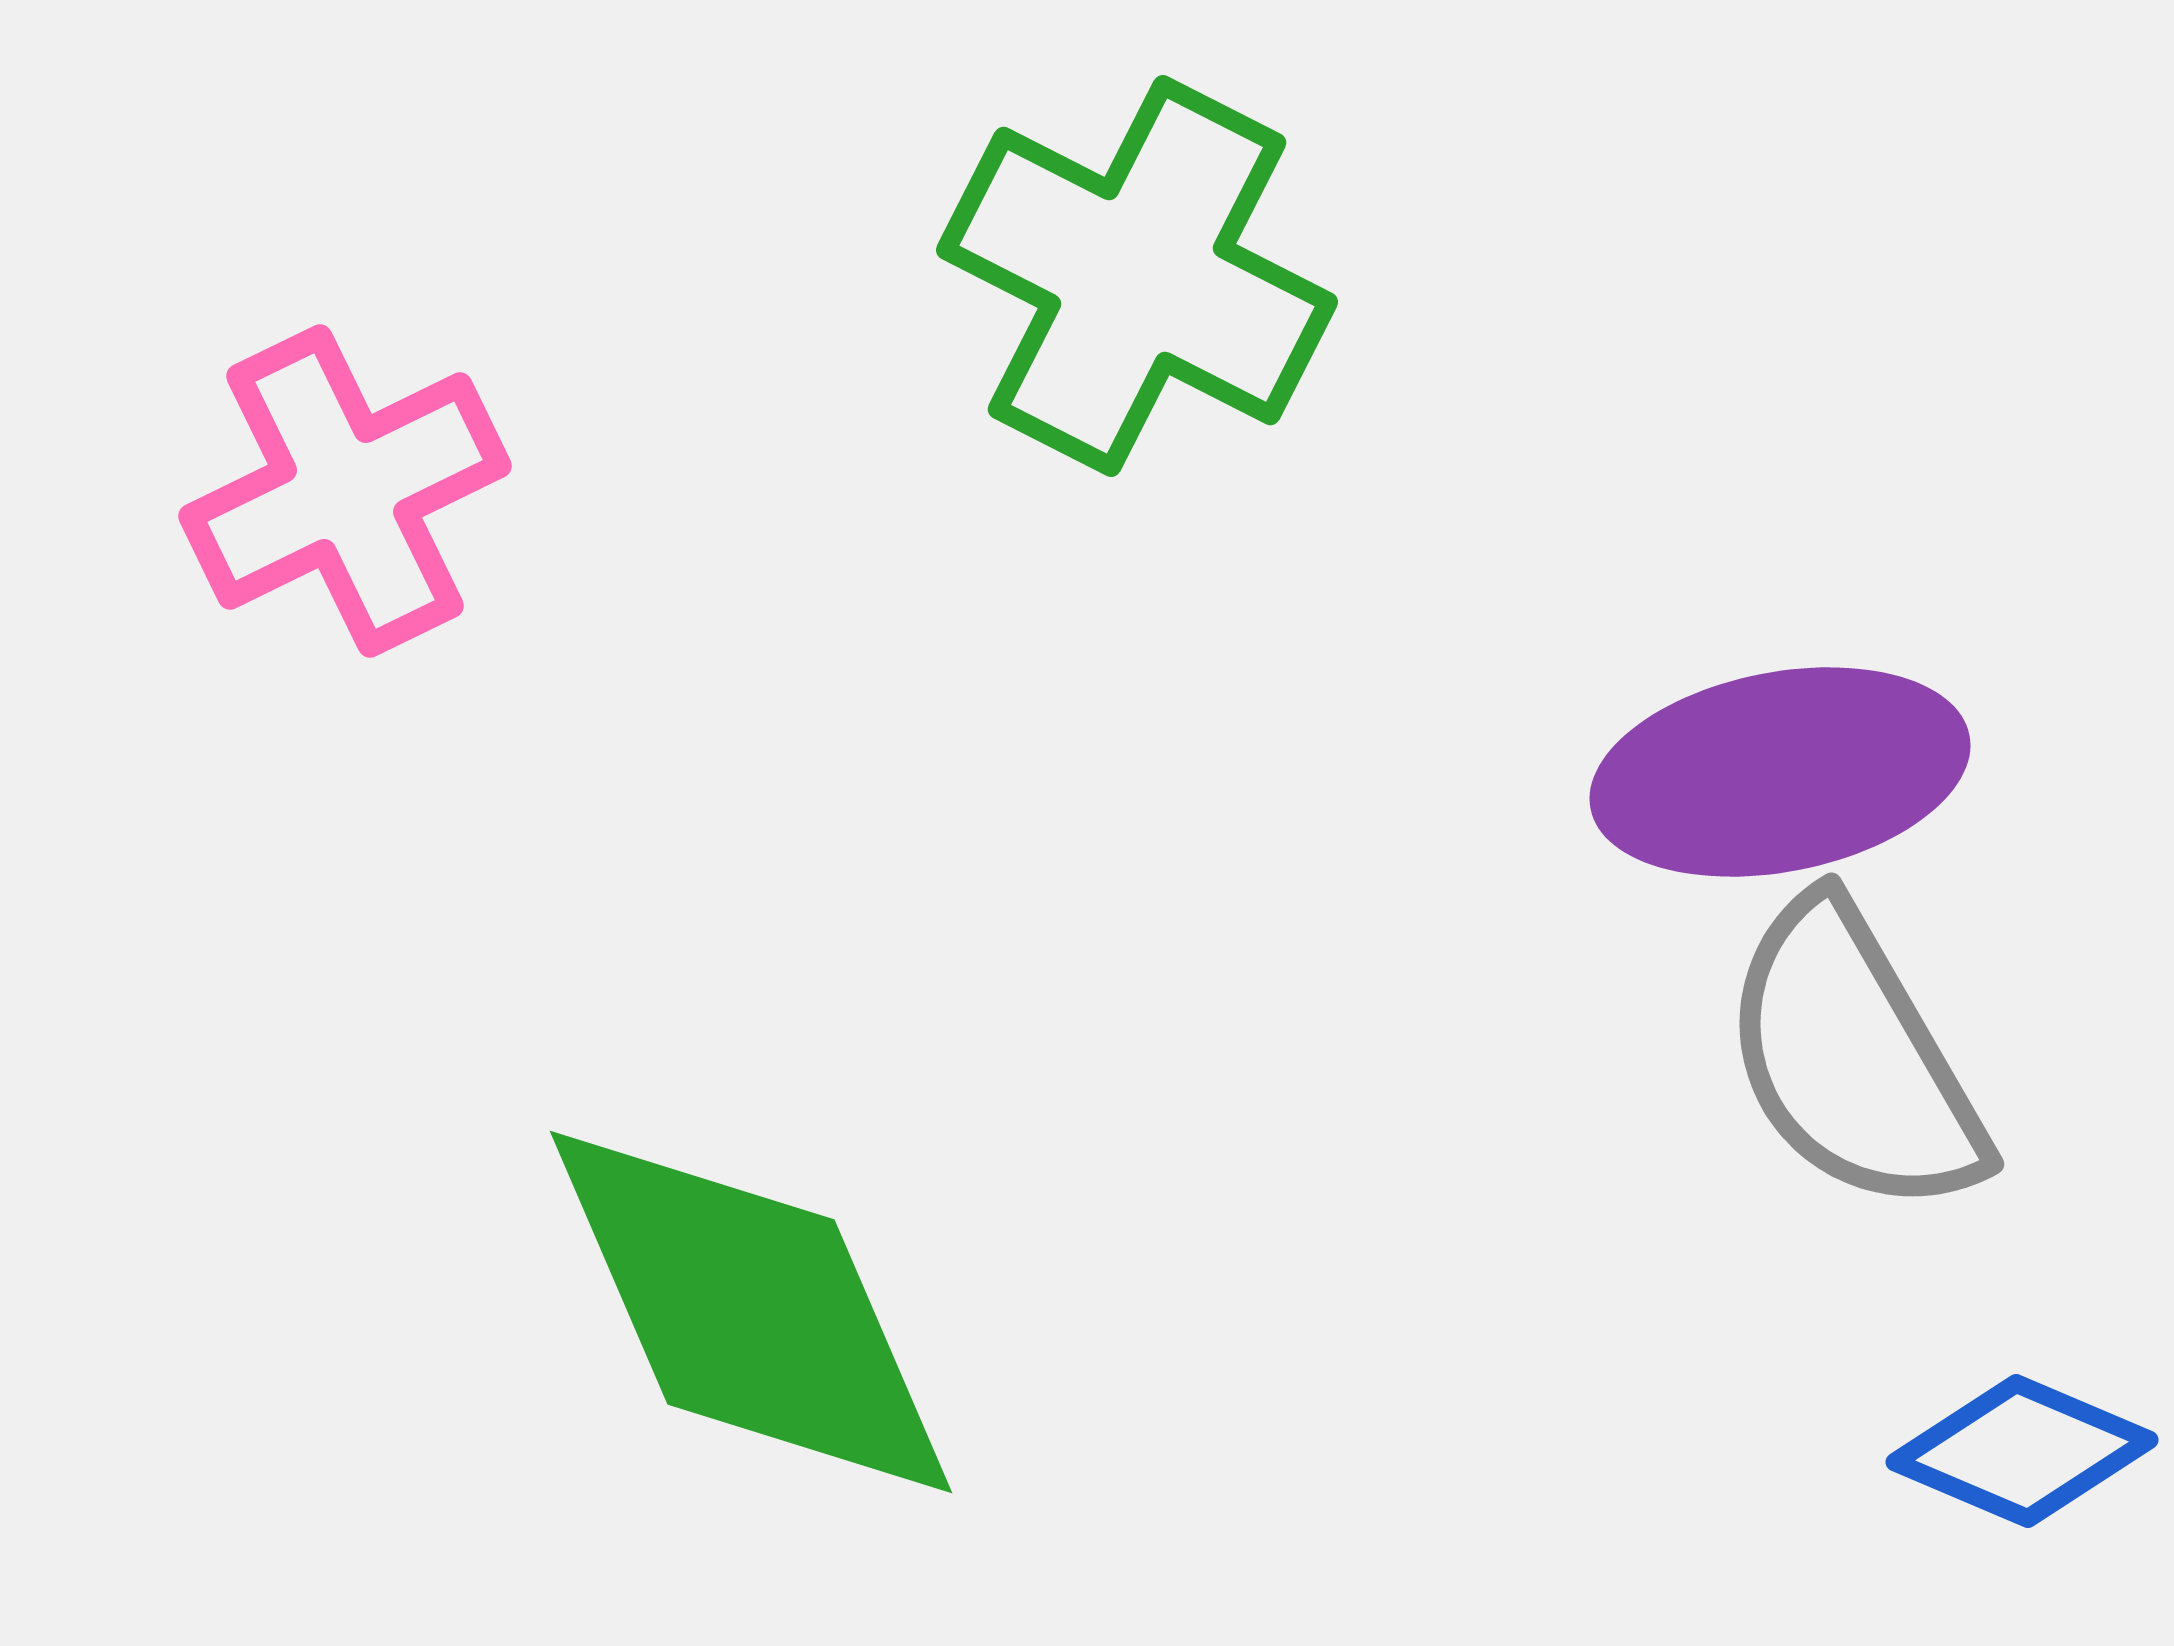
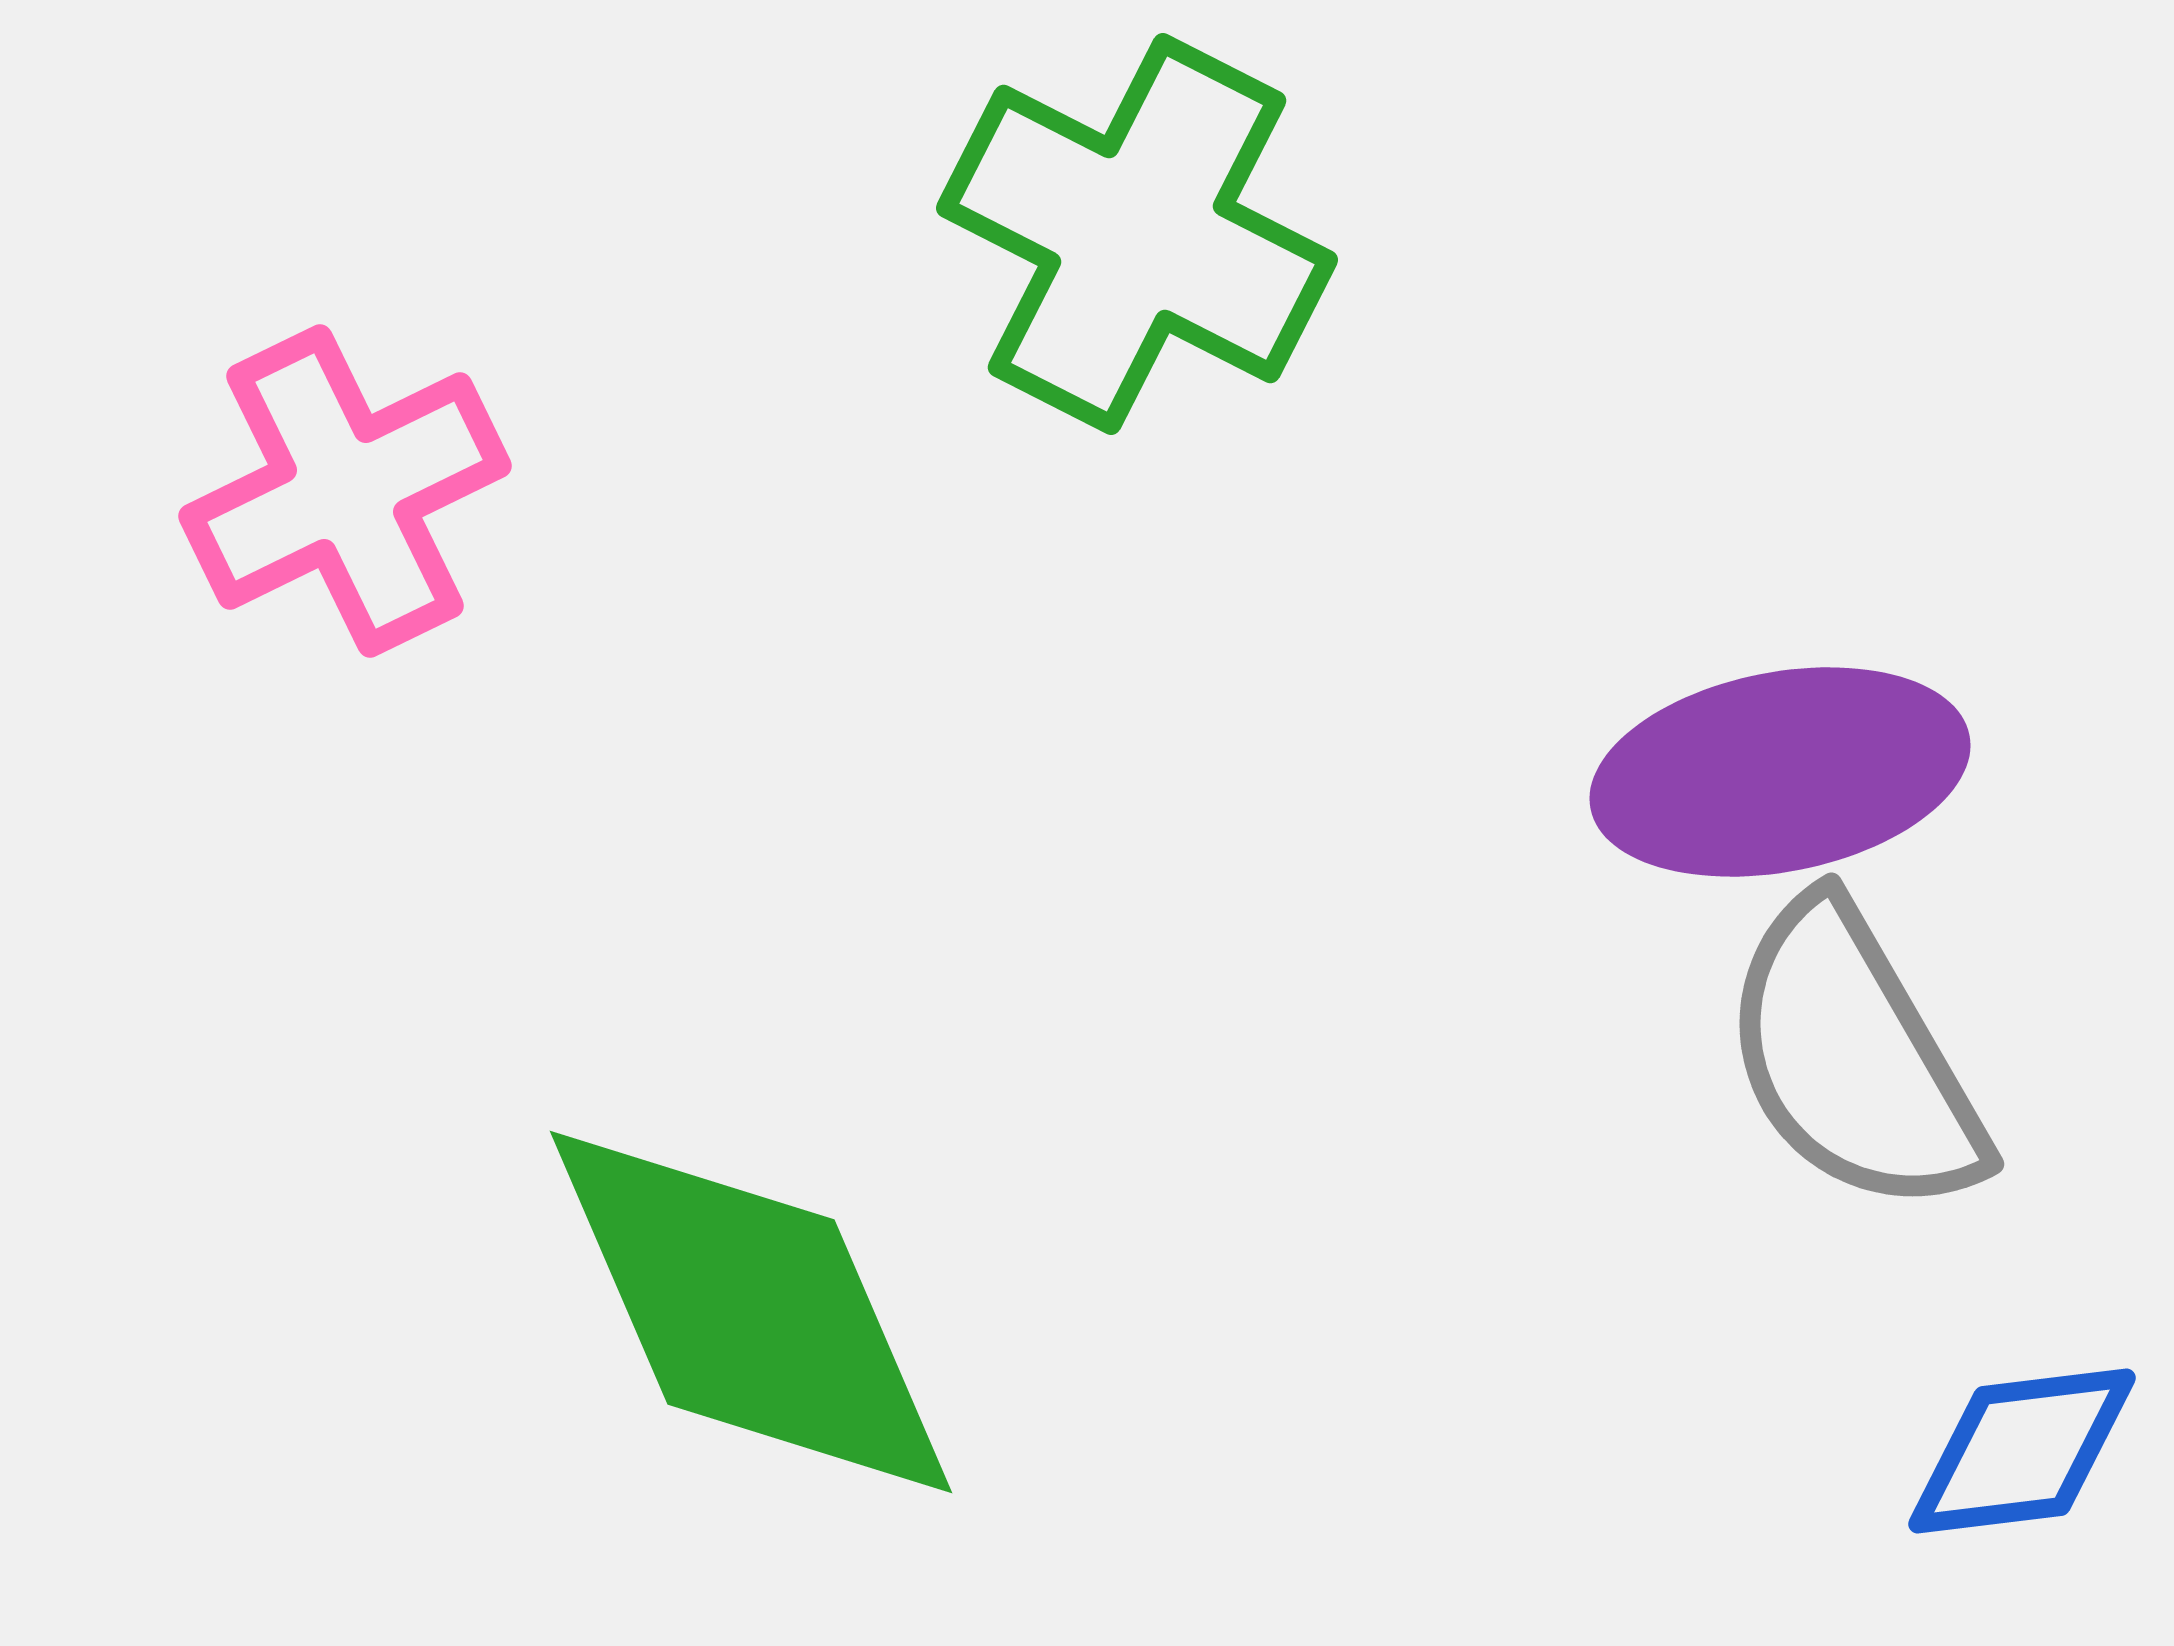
green cross: moved 42 px up
blue diamond: rotated 30 degrees counterclockwise
